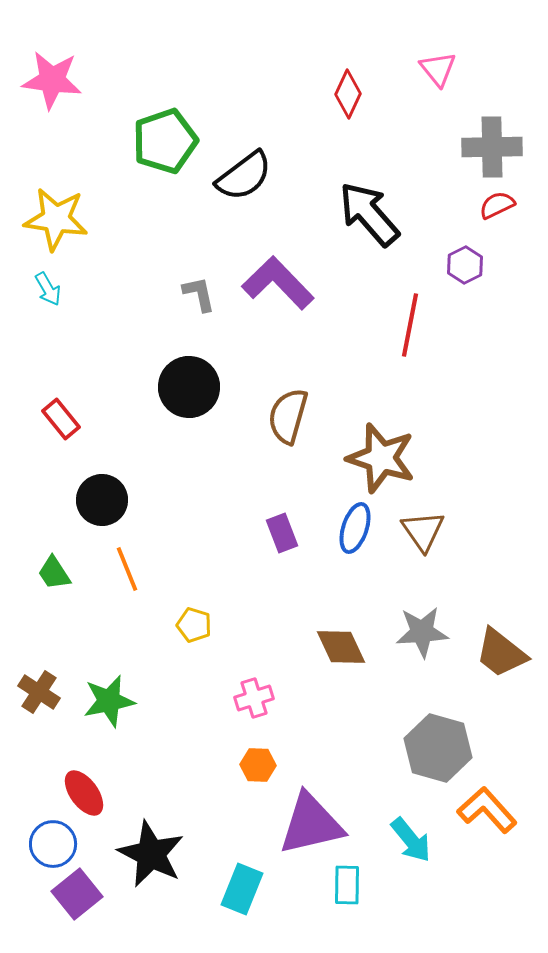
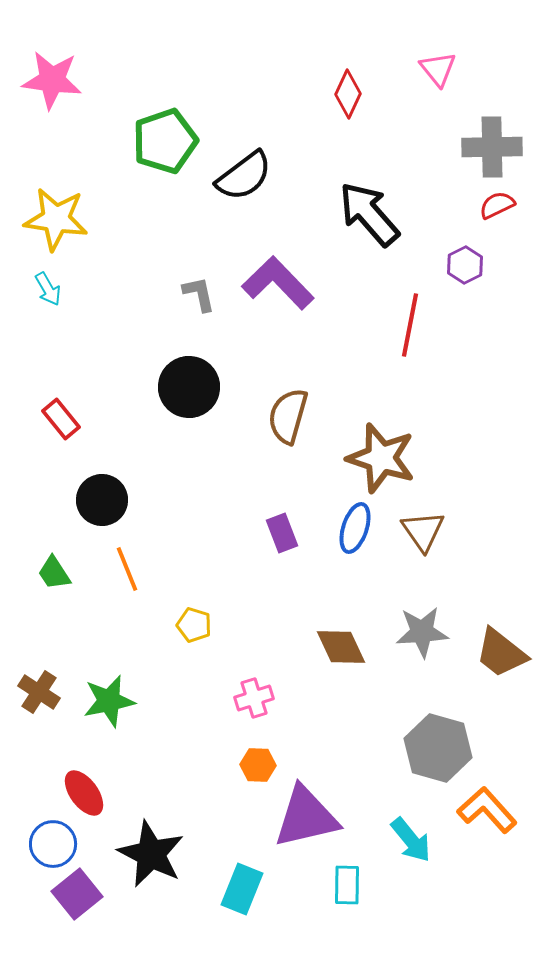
purple triangle at (311, 824): moved 5 px left, 7 px up
